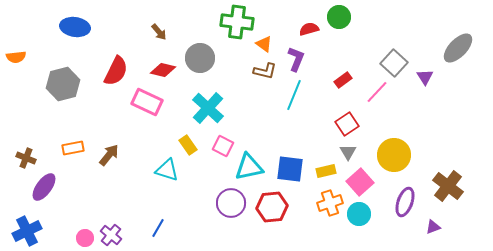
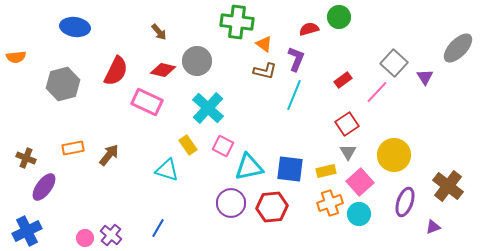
gray circle at (200, 58): moved 3 px left, 3 px down
